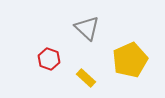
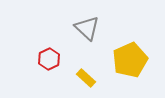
red hexagon: rotated 15 degrees clockwise
